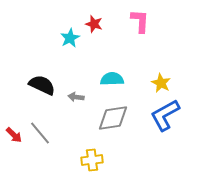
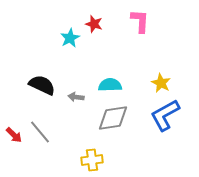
cyan semicircle: moved 2 px left, 6 px down
gray line: moved 1 px up
